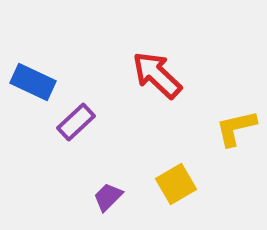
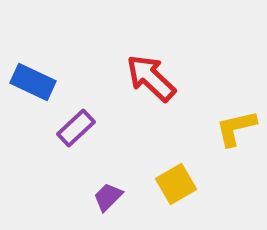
red arrow: moved 6 px left, 3 px down
purple rectangle: moved 6 px down
